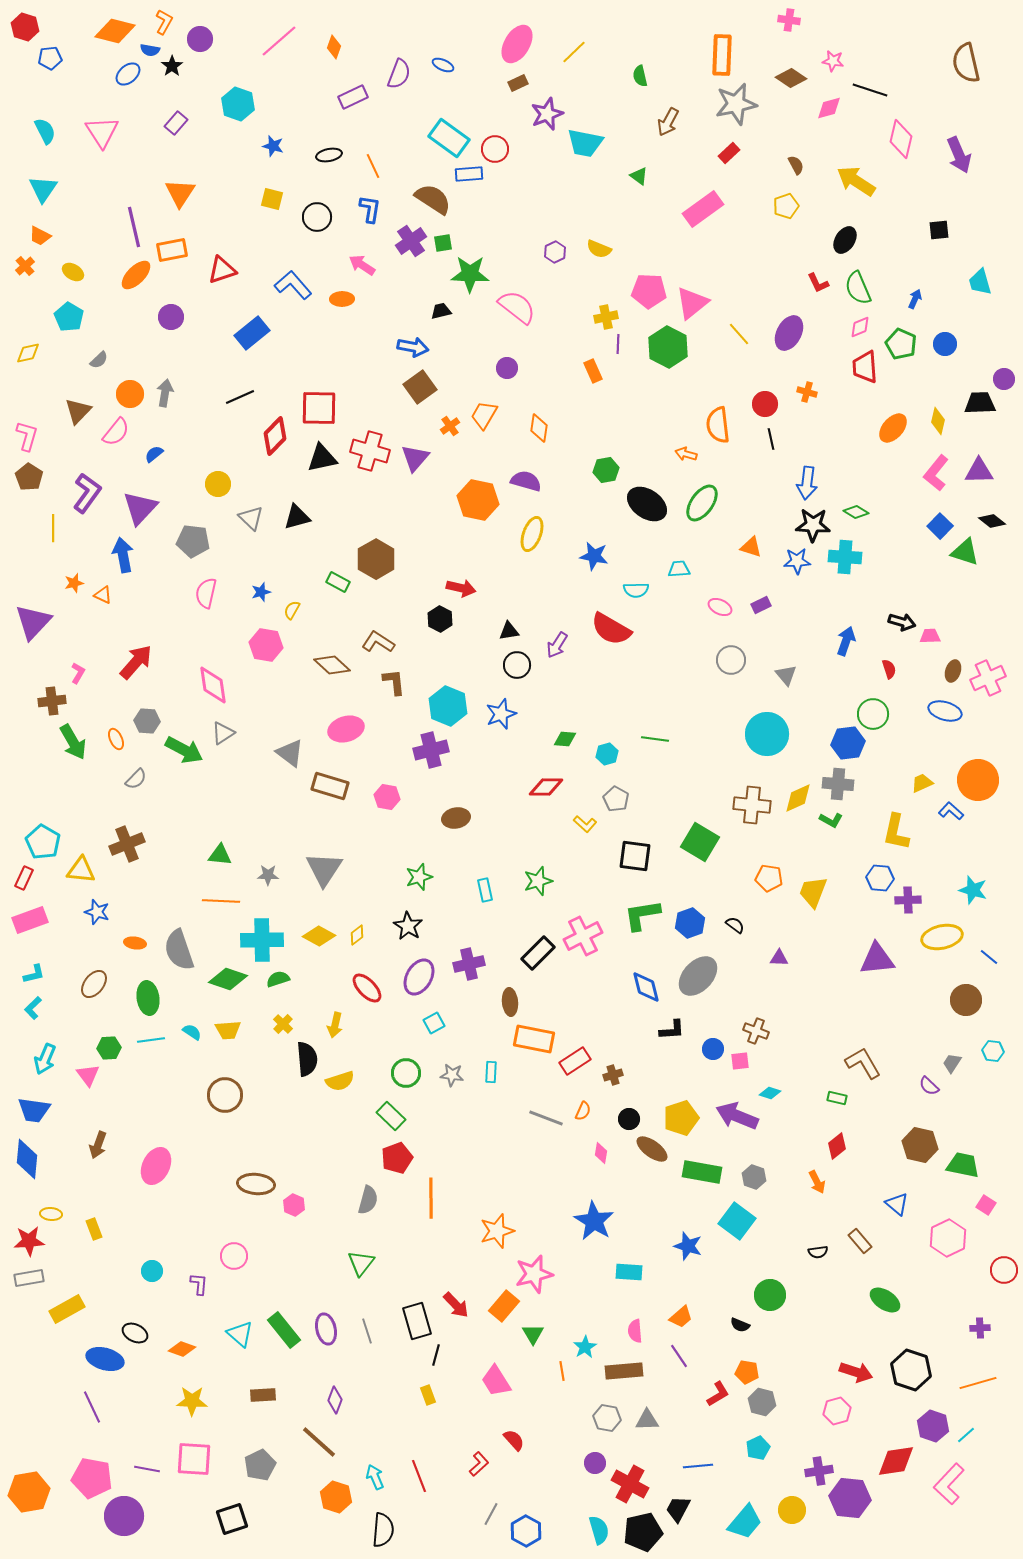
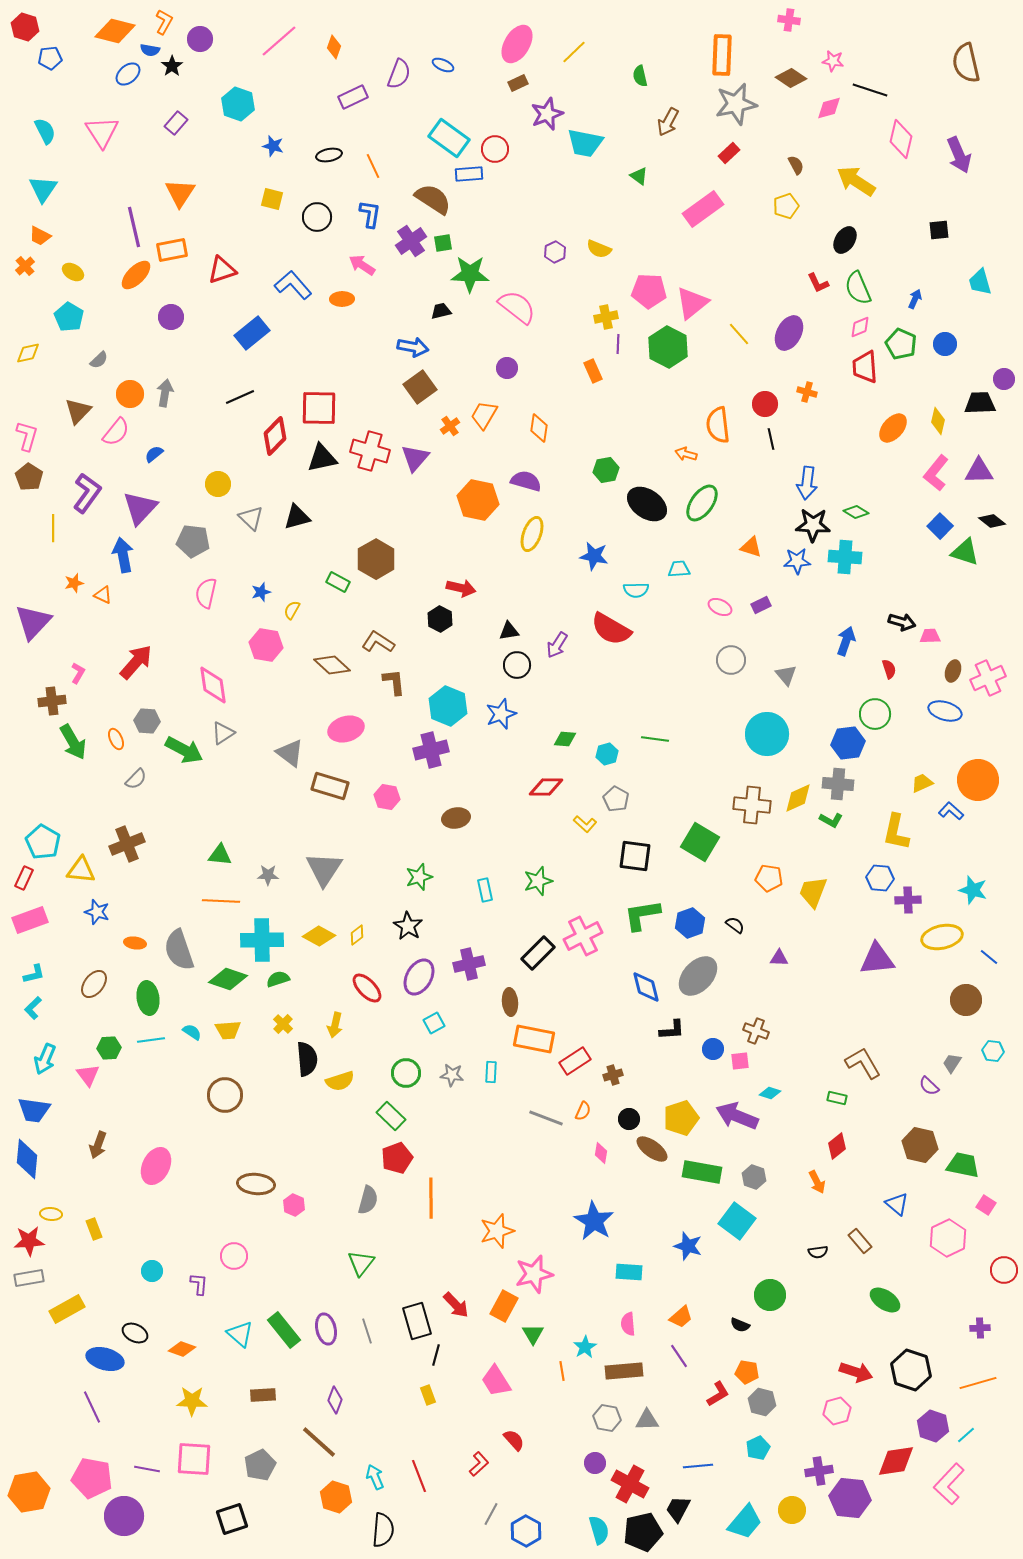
blue L-shape at (370, 209): moved 5 px down
green circle at (873, 714): moved 2 px right
orange rectangle at (504, 1306): rotated 12 degrees counterclockwise
pink semicircle at (635, 1331): moved 7 px left, 7 px up
